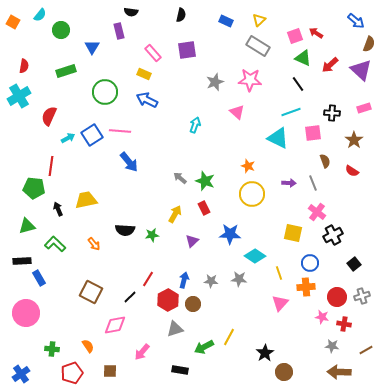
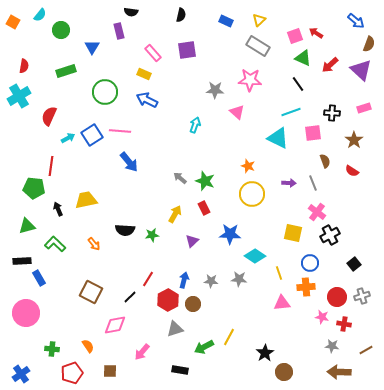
gray star at (215, 82): moved 8 px down; rotated 24 degrees clockwise
black cross at (333, 235): moved 3 px left
pink triangle at (280, 303): moved 2 px right; rotated 42 degrees clockwise
